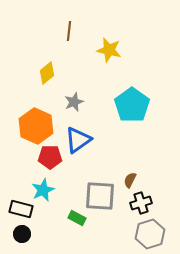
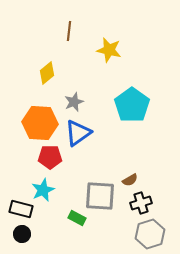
orange hexagon: moved 4 px right, 3 px up; rotated 20 degrees counterclockwise
blue triangle: moved 7 px up
brown semicircle: rotated 147 degrees counterclockwise
